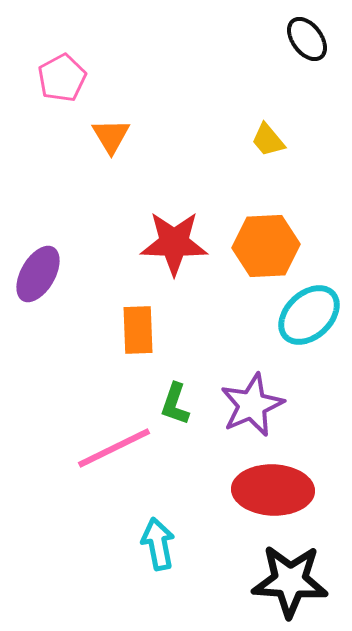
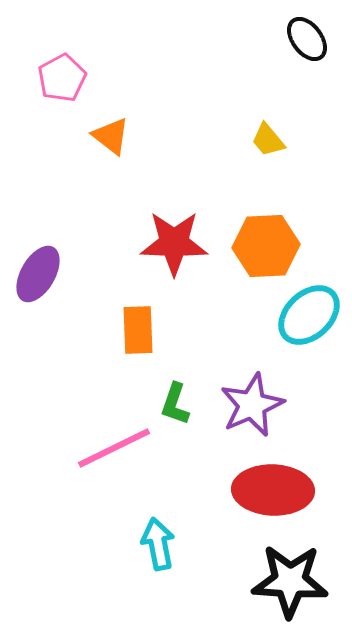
orange triangle: rotated 21 degrees counterclockwise
